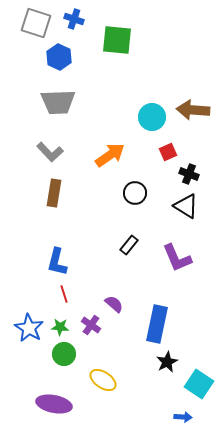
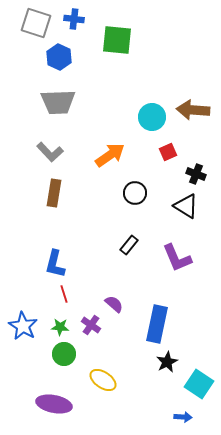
blue cross: rotated 12 degrees counterclockwise
black cross: moved 7 px right
blue L-shape: moved 2 px left, 2 px down
blue star: moved 6 px left, 2 px up
